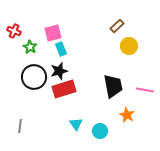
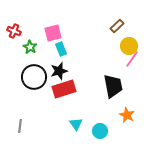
pink line: moved 13 px left, 31 px up; rotated 66 degrees counterclockwise
